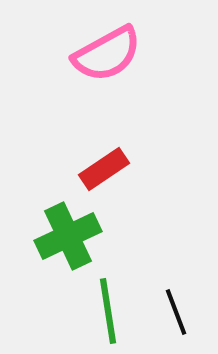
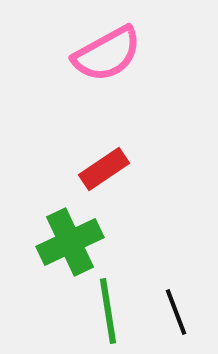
green cross: moved 2 px right, 6 px down
